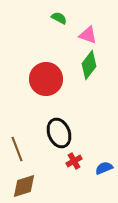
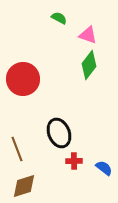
red circle: moved 23 px left
red cross: rotated 28 degrees clockwise
blue semicircle: rotated 60 degrees clockwise
